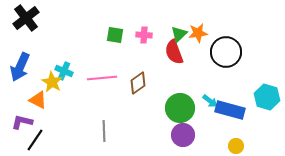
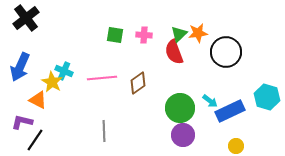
blue rectangle: moved 1 px down; rotated 40 degrees counterclockwise
